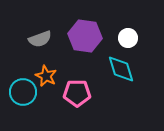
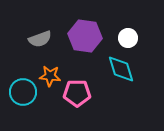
orange star: moved 4 px right; rotated 20 degrees counterclockwise
